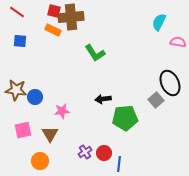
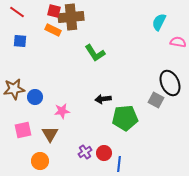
brown star: moved 2 px left, 1 px up; rotated 15 degrees counterclockwise
gray square: rotated 21 degrees counterclockwise
